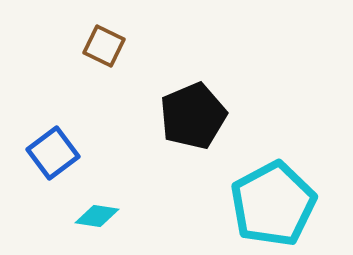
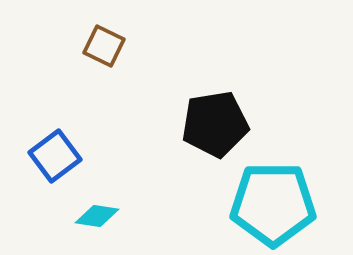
black pentagon: moved 22 px right, 8 px down; rotated 14 degrees clockwise
blue square: moved 2 px right, 3 px down
cyan pentagon: rotated 28 degrees clockwise
